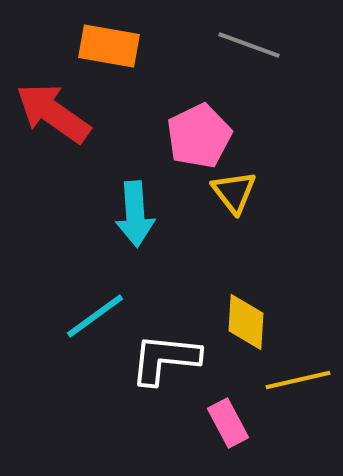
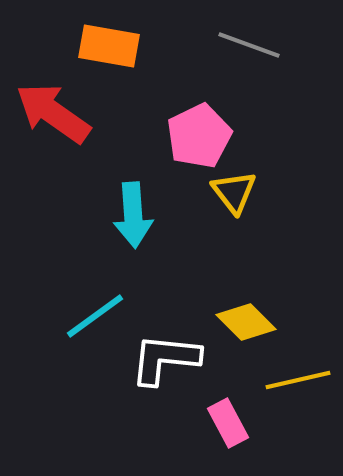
cyan arrow: moved 2 px left, 1 px down
yellow diamond: rotated 48 degrees counterclockwise
